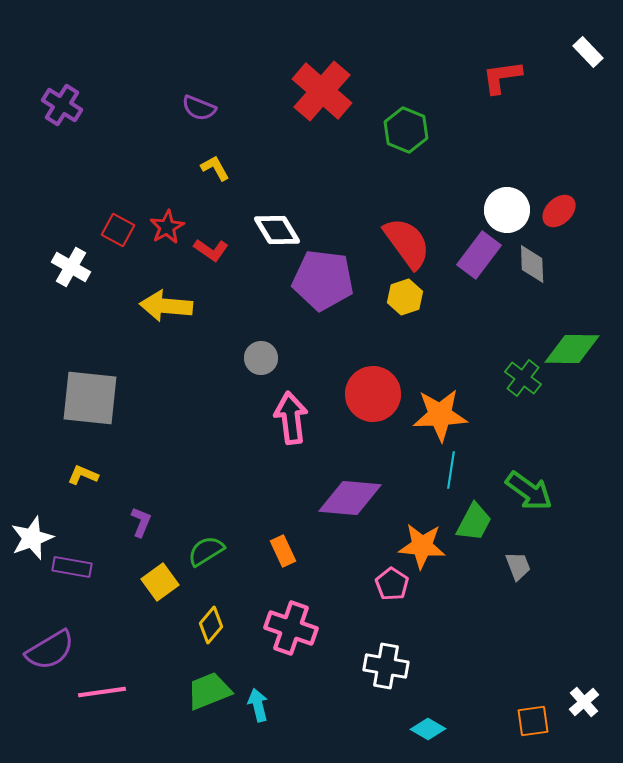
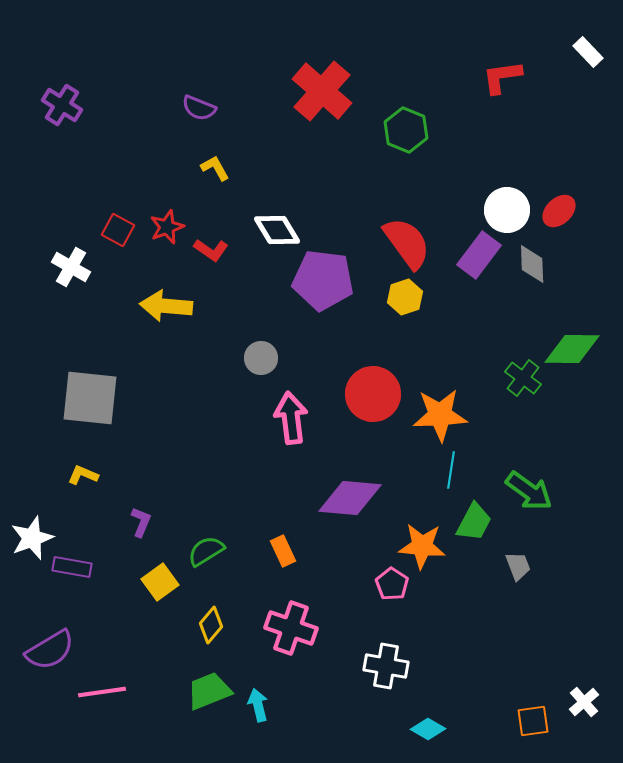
red star at (167, 227): rotated 8 degrees clockwise
